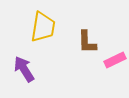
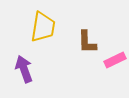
purple arrow: rotated 12 degrees clockwise
